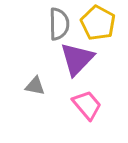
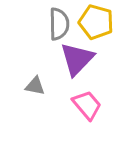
yellow pentagon: moved 2 px left, 1 px up; rotated 12 degrees counterclockwise
